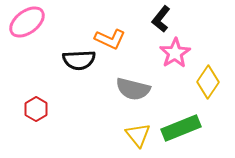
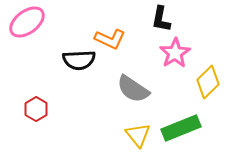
black L-shape: rotated 28 degrees counterclockwise
yellow diamond: rotated 12 degrees clockwise
gray semicircle: rotated 20 degrees clockwise
